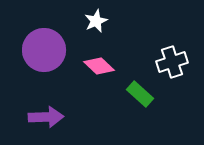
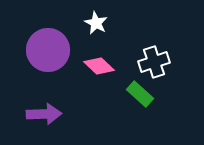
white star: moved 2 px down; rotated 20 degrees counterclockwise
purple circle: moved 4 px right
white cross: moved 18 px left
purple arrow: moved 2 px left, 3 px up
